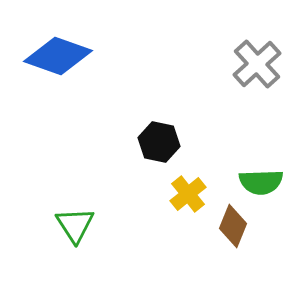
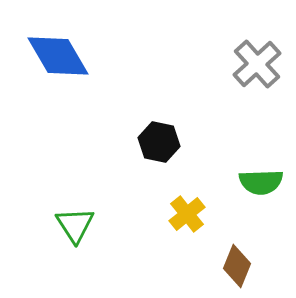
blue diamond: rotated 40 degrees clockwise
yellow cross: moved 1 px left, 20 px down
brown diamond: moved 4 px right, 40 px down
